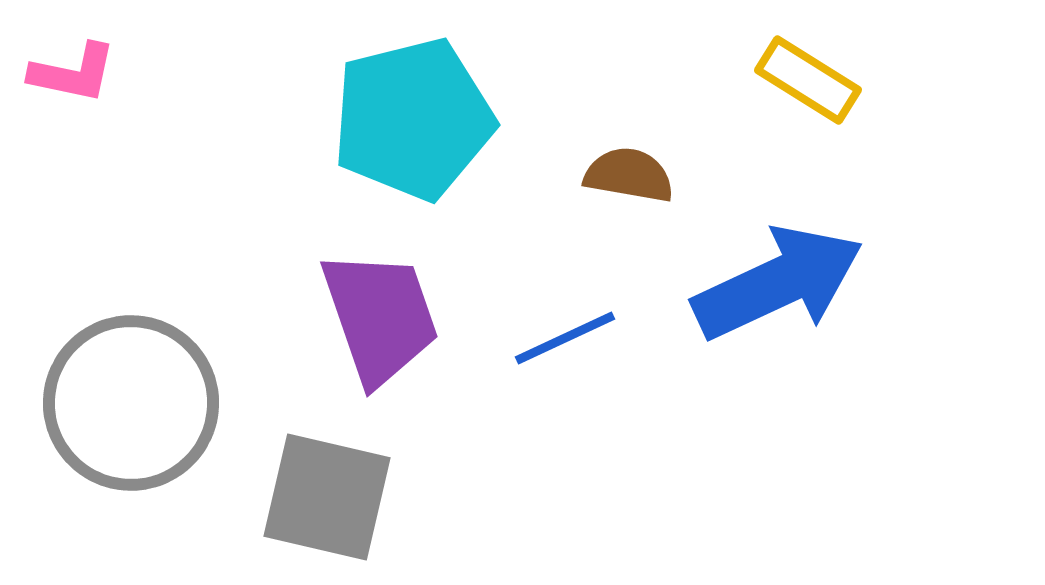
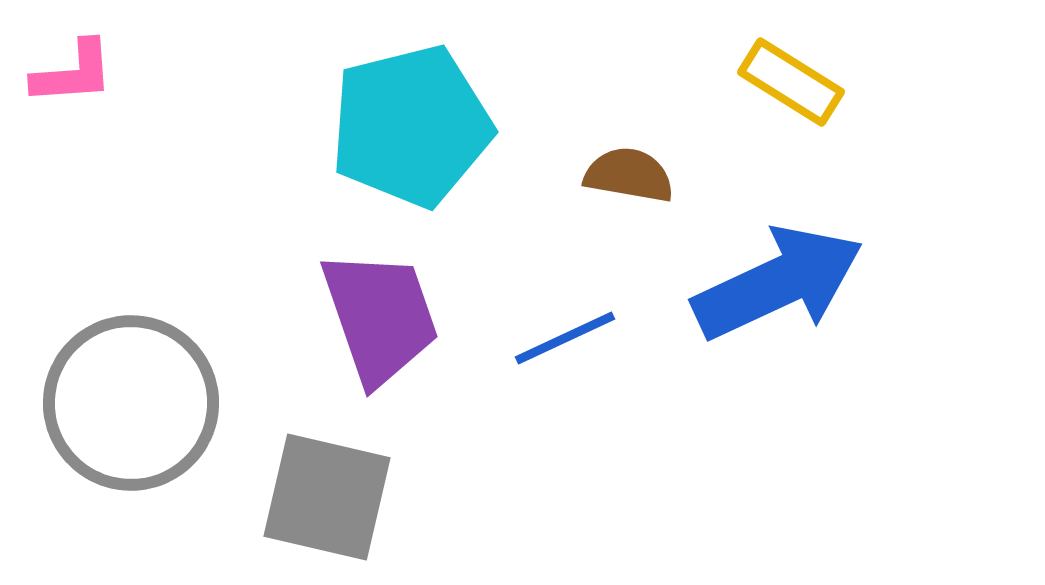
pink L-shape: rotated 16 degrees counterclockwise
yellow rectangle: moved 17 px left, 2 px down
cyan pentagon: moved 2 px left, 7 px down
